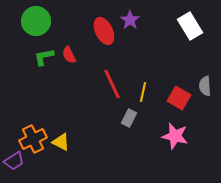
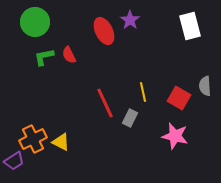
green circle: moved 1 px left, 1 px down
white rectangle: rotated 16 degrees clockwise
red line: moved 7 px left, 19 px down
yellow line: rotated 24 degrees counterclockwise
gray rectangle: moved 1 px right
